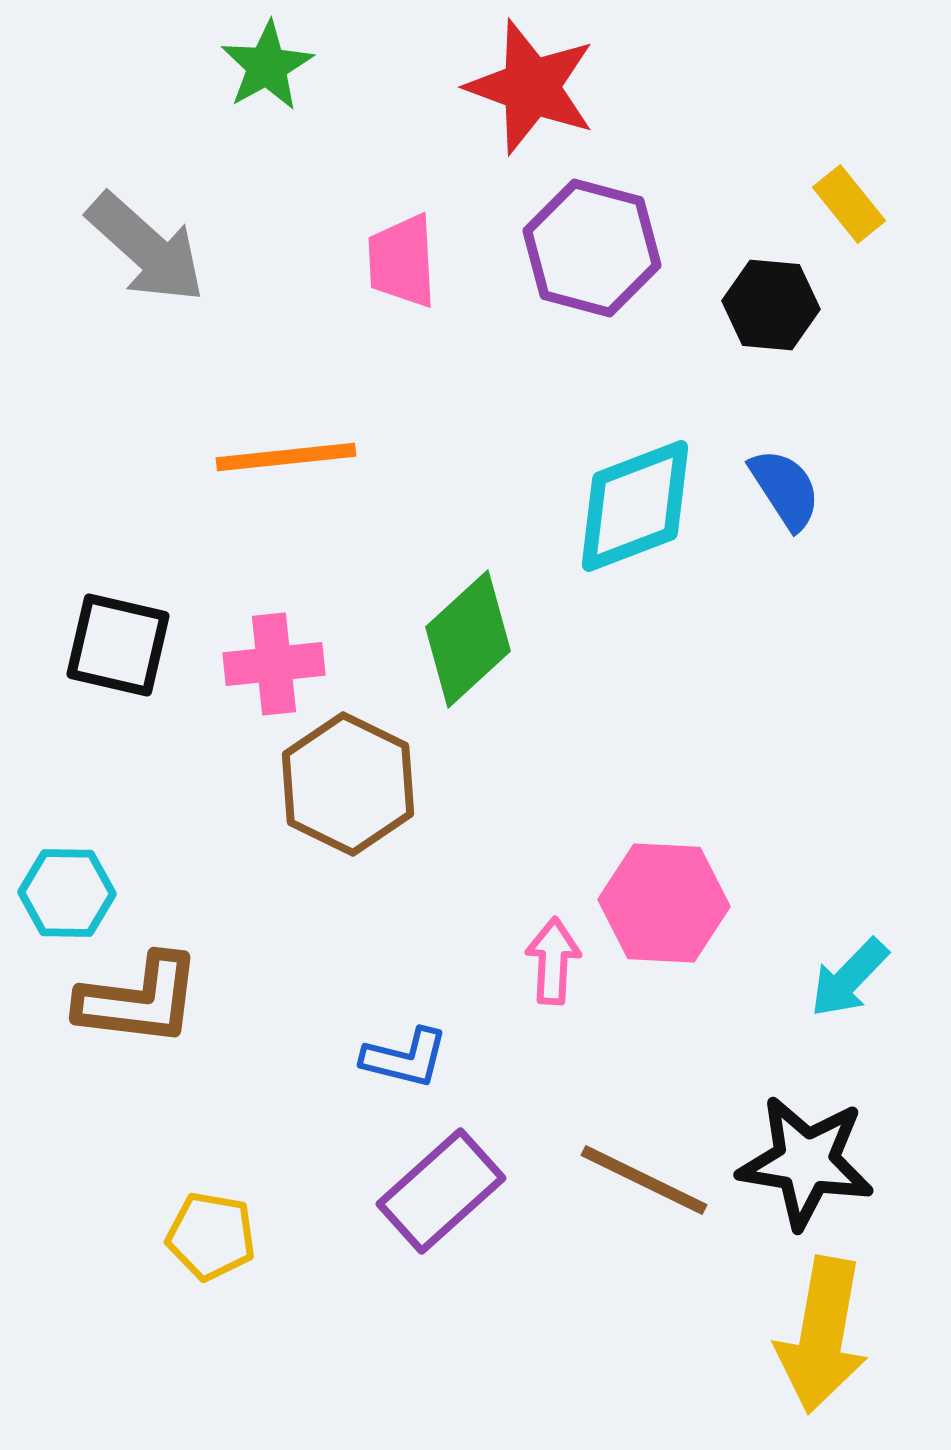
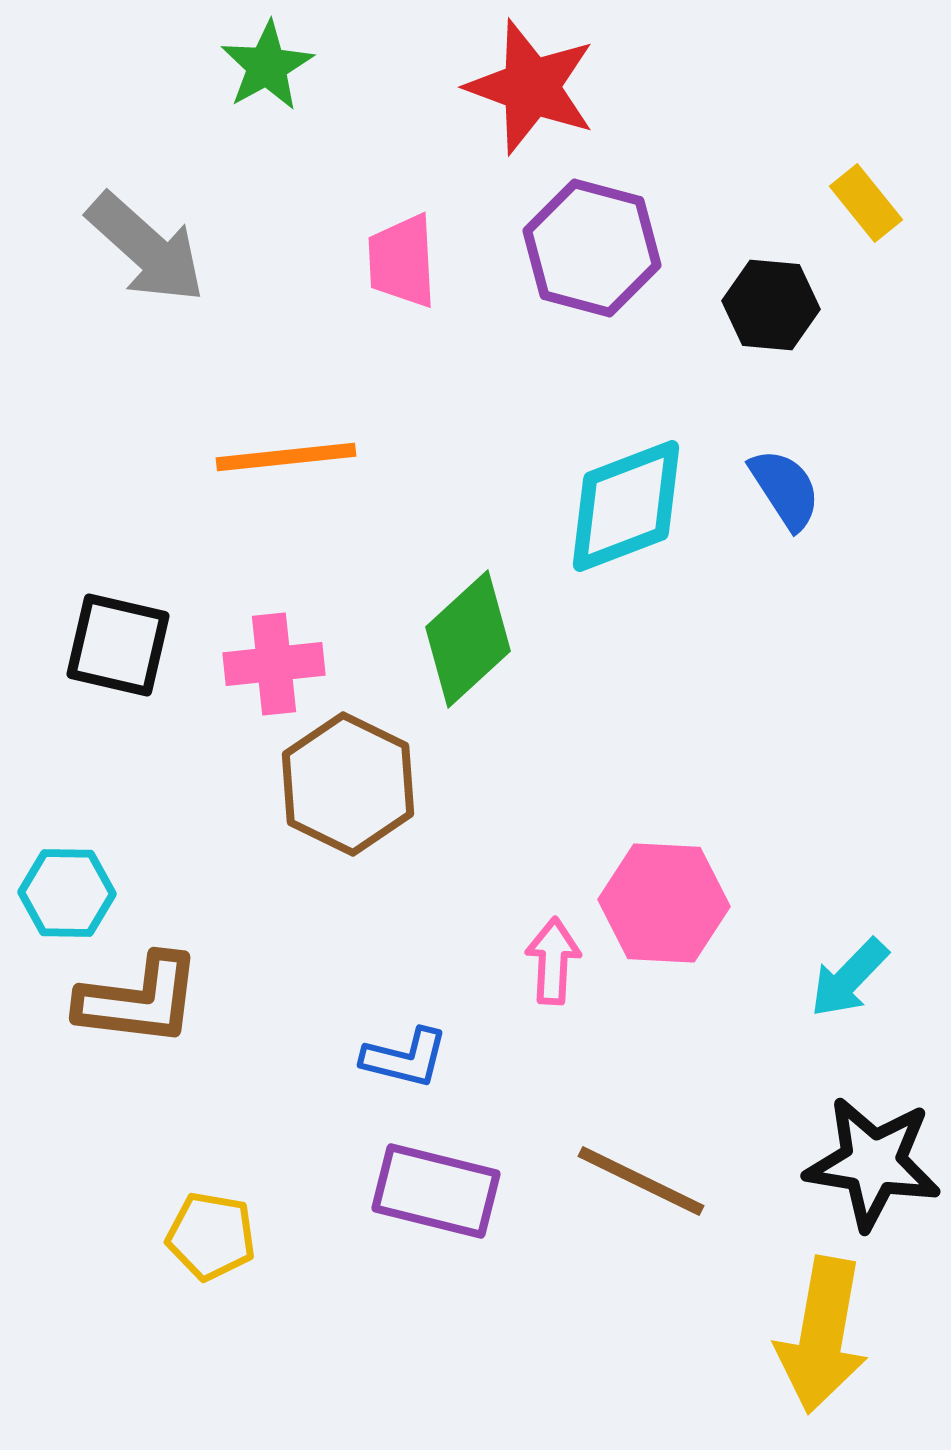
yellow rectangle: moved 17 px right, 1 px up
cyan diamond: moved 9 px left
black star: moved 67 px right, 1 px down
brown line: moved 3 px left, 1 px down
purple rectangle: moved 5 px left; rotated 56 degrees clockwise
